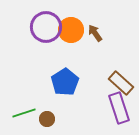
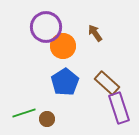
orange circle: moved 8 px left, 16 px down
brown rectangle: moved 14 px left
